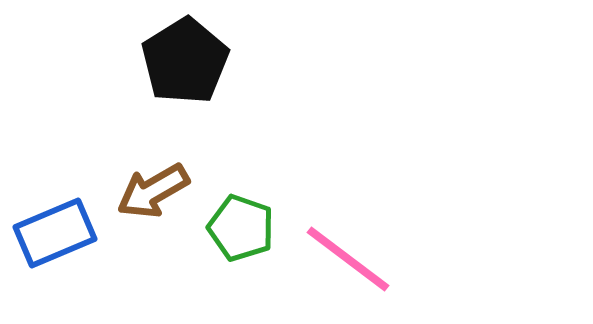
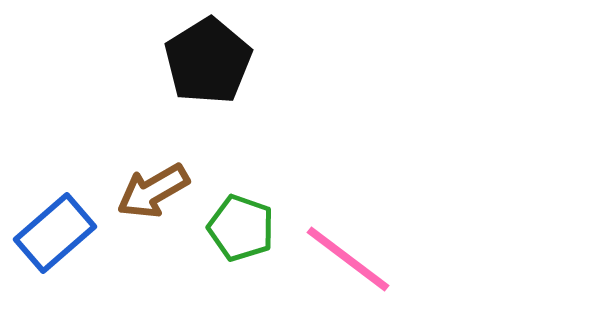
black pentagon: moved 23 px right
blue rectangle: rotated 18 degrees counterclockwise
